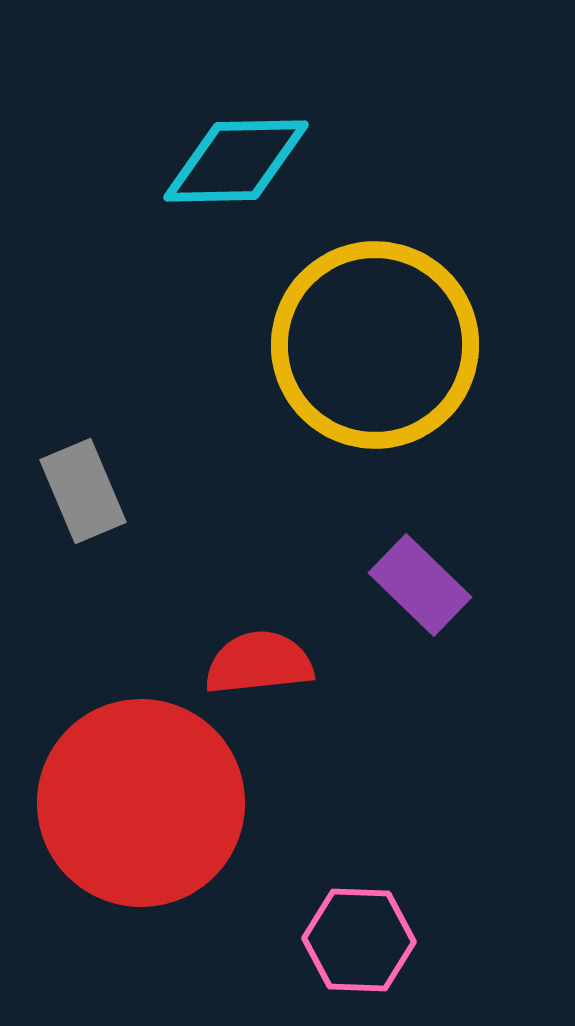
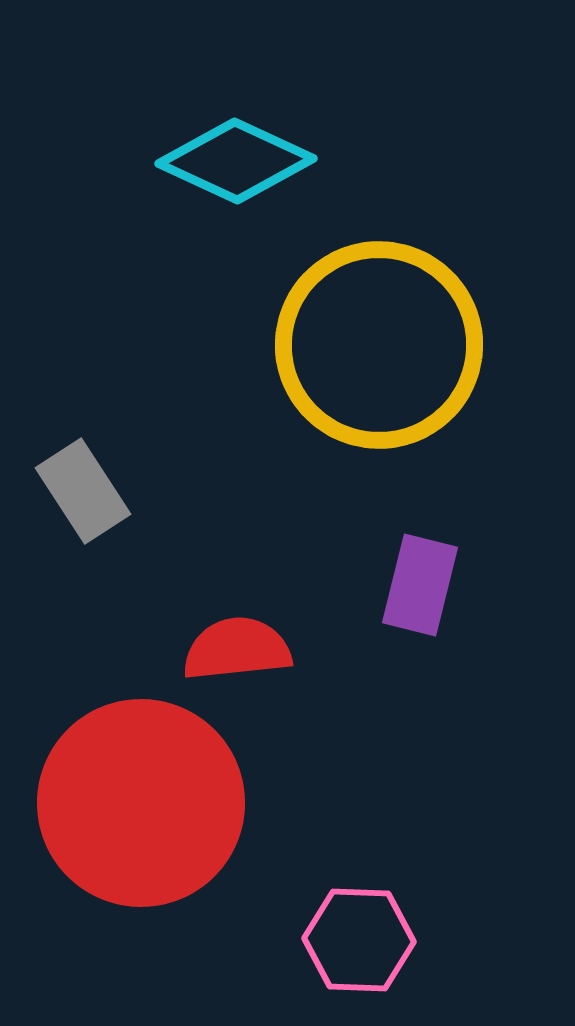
cyan diamond: rotated 26 degrees clockwise
yellow circle: moved 4 px right
gray rectangle: rotated 10 degrees counterclockwise
purple rectangle: rotated 60 degrees clockwise
red semicircle: moved 22 px left, 14 px up
